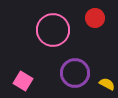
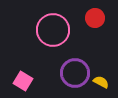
yellow semicircle: moved 6 px left, 2 px up
